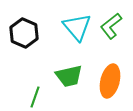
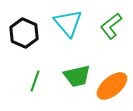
cyan triangle: moved 9 px left, 4 px up
green trapezoid: moved 8 px right
orange ellipse: moved 2 px right, 5 px down; rotated 36 degrees clockwise
green line: moved 16 px up
